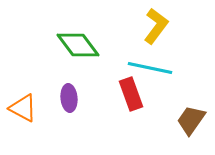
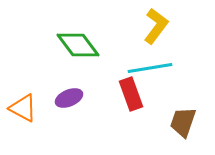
cyan line: rotated 21 degrees counterclockwise
purple ellipse: rotated 72 degrees clockwise
brown trapezoid: moved 8 px left, 2 px down; rotated 16 degrees counterclockwise
